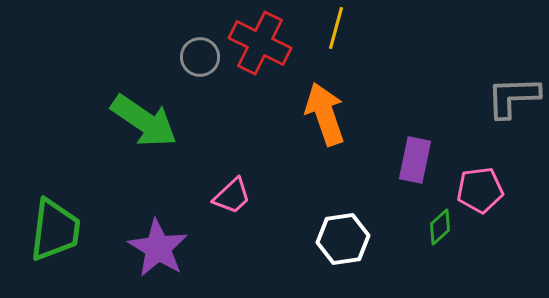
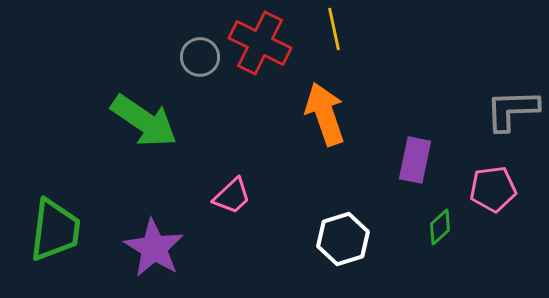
yellow line: moved 2 px left, 1 px down; rotated 27 degrees counterclockwise
gray L-shape: moved 1 px left, 13 px down
pink pentagon: moved 13 px right, 1 px up
white hexagon: rotated 9 degrees counterclockwise
purple star: moved 4 px left
